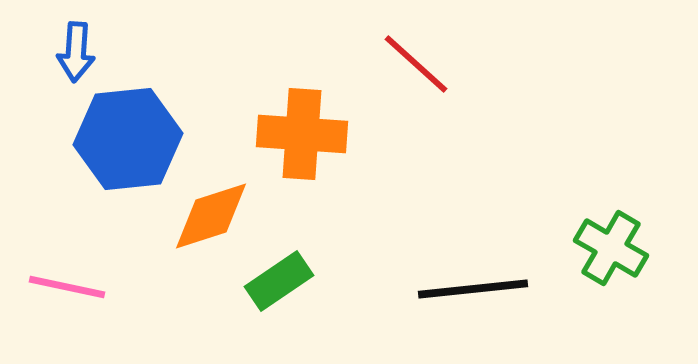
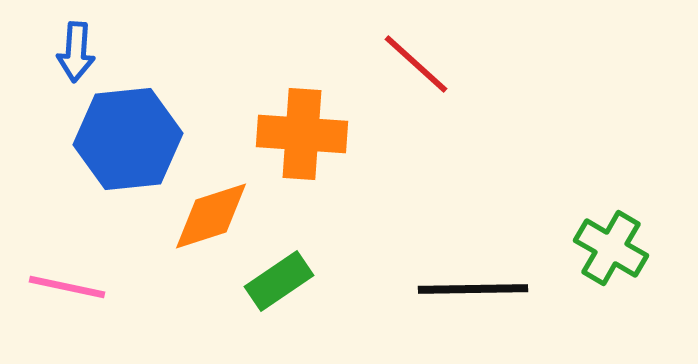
black line: rotated 5 degrees clockwise
